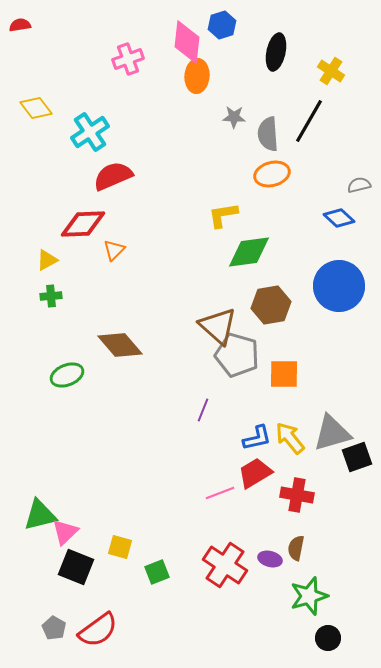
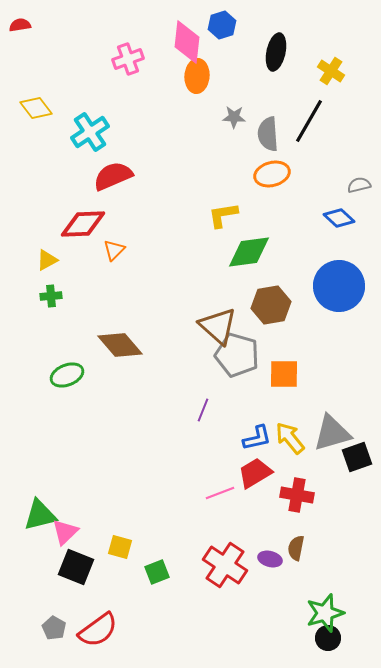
green star at (309, 596): moved 16 px right, 17 px down
